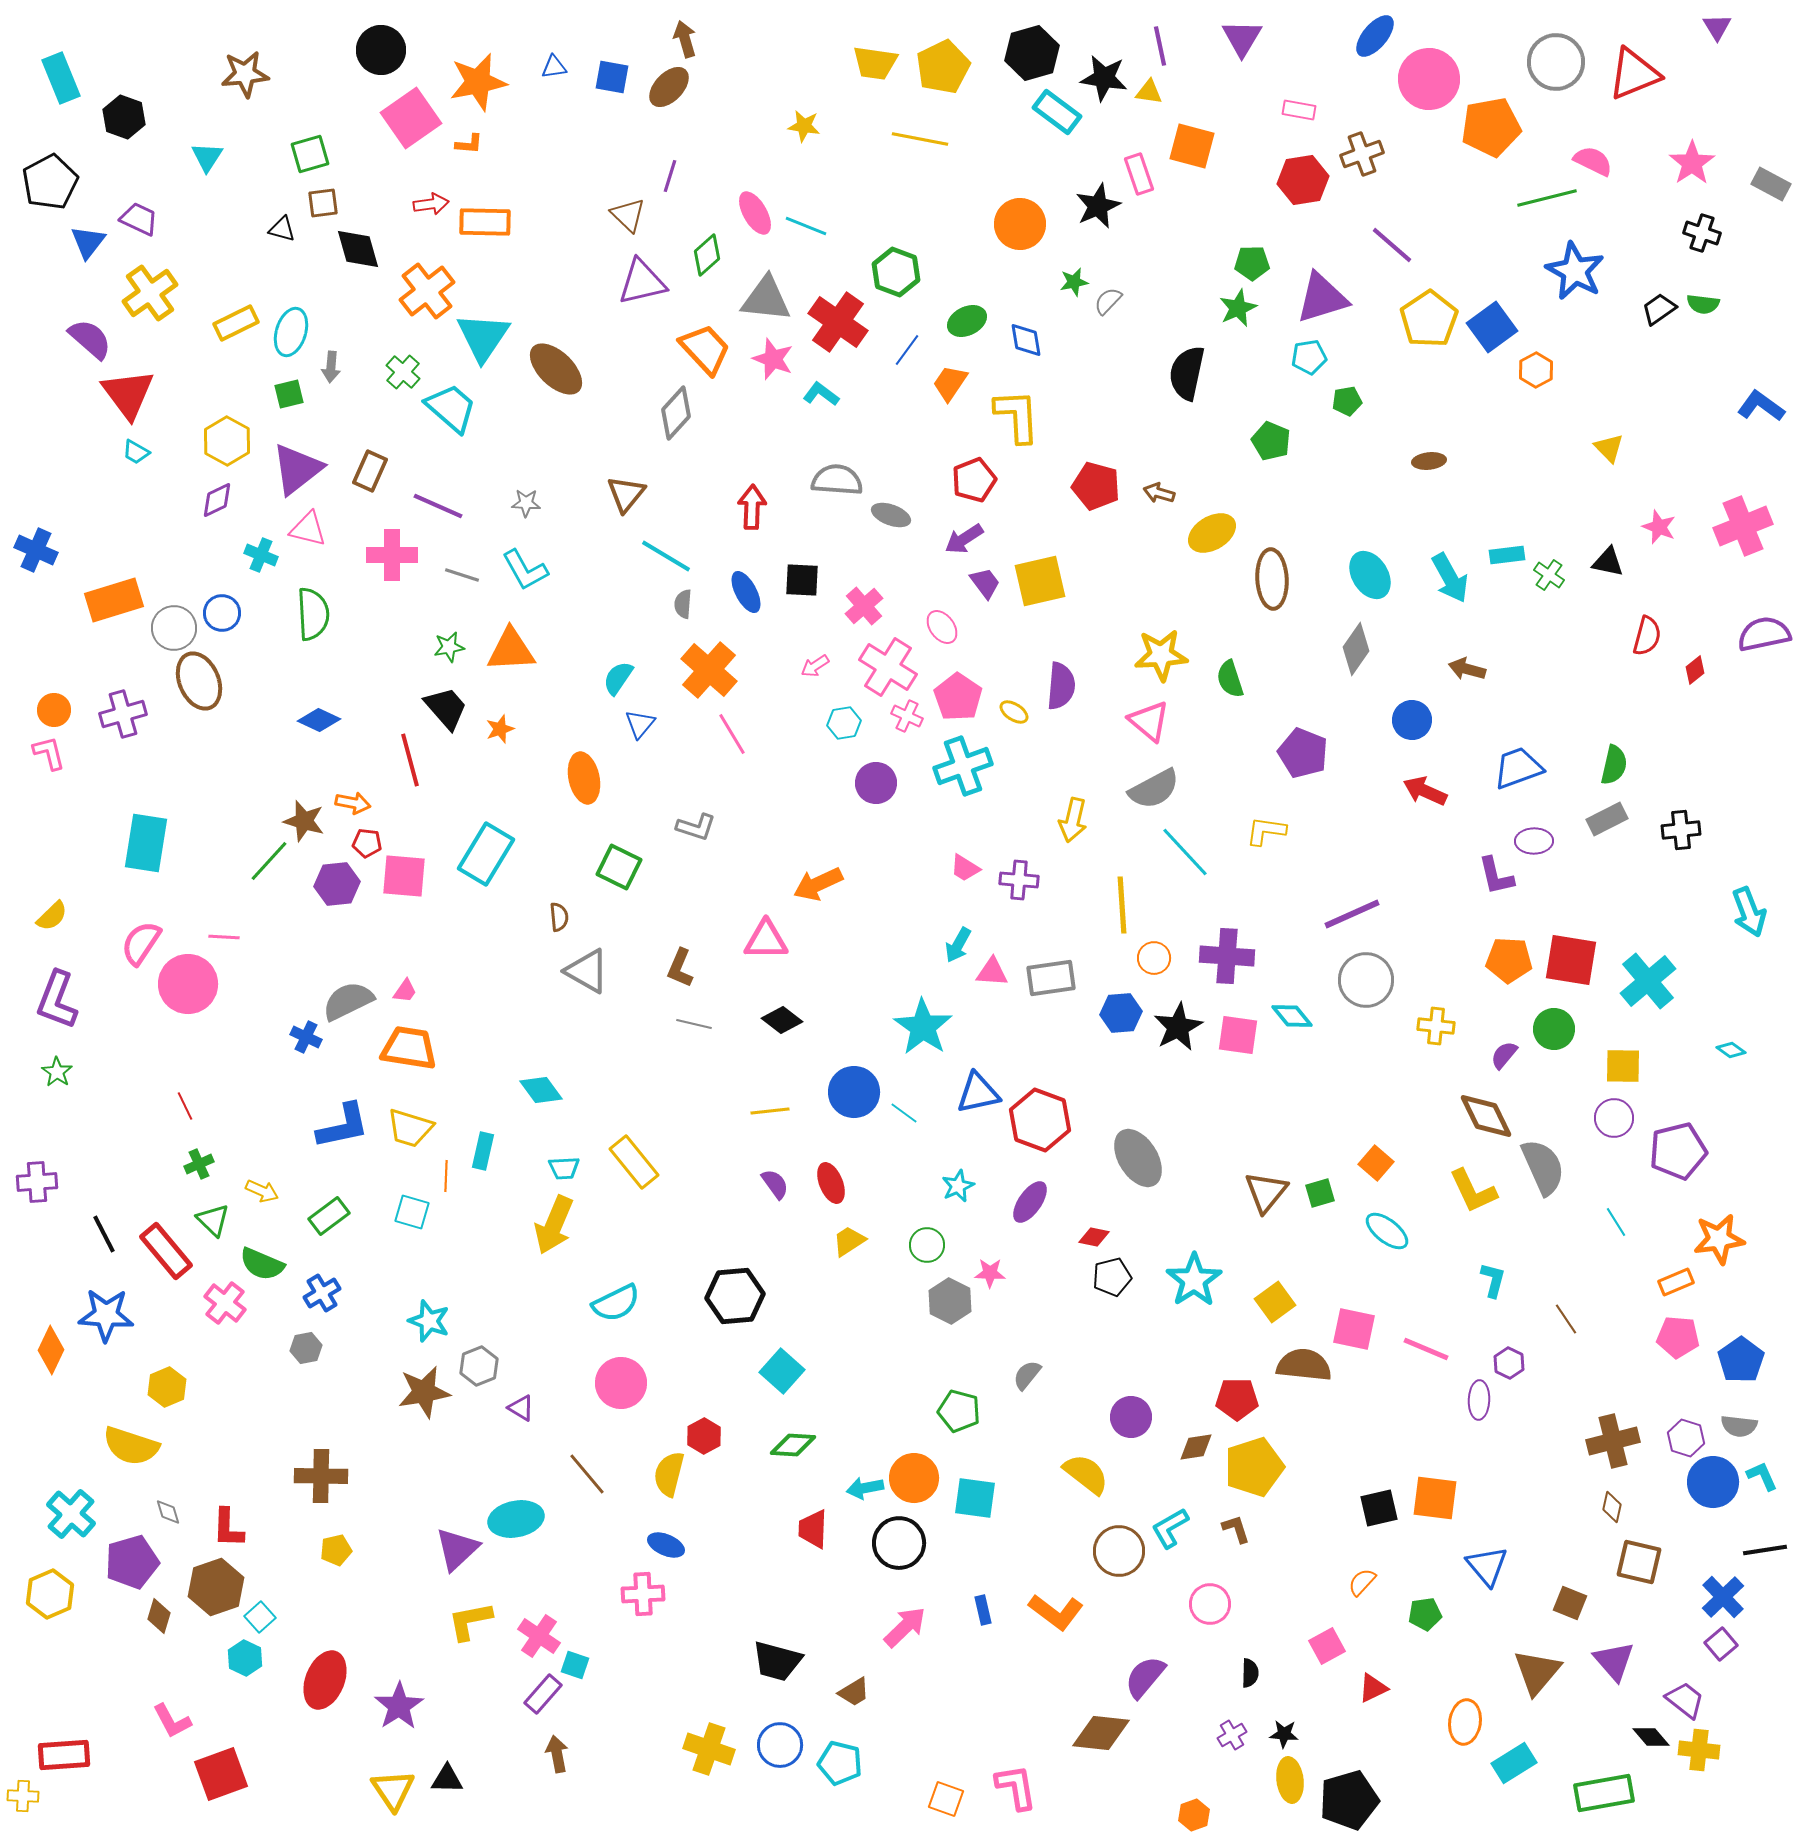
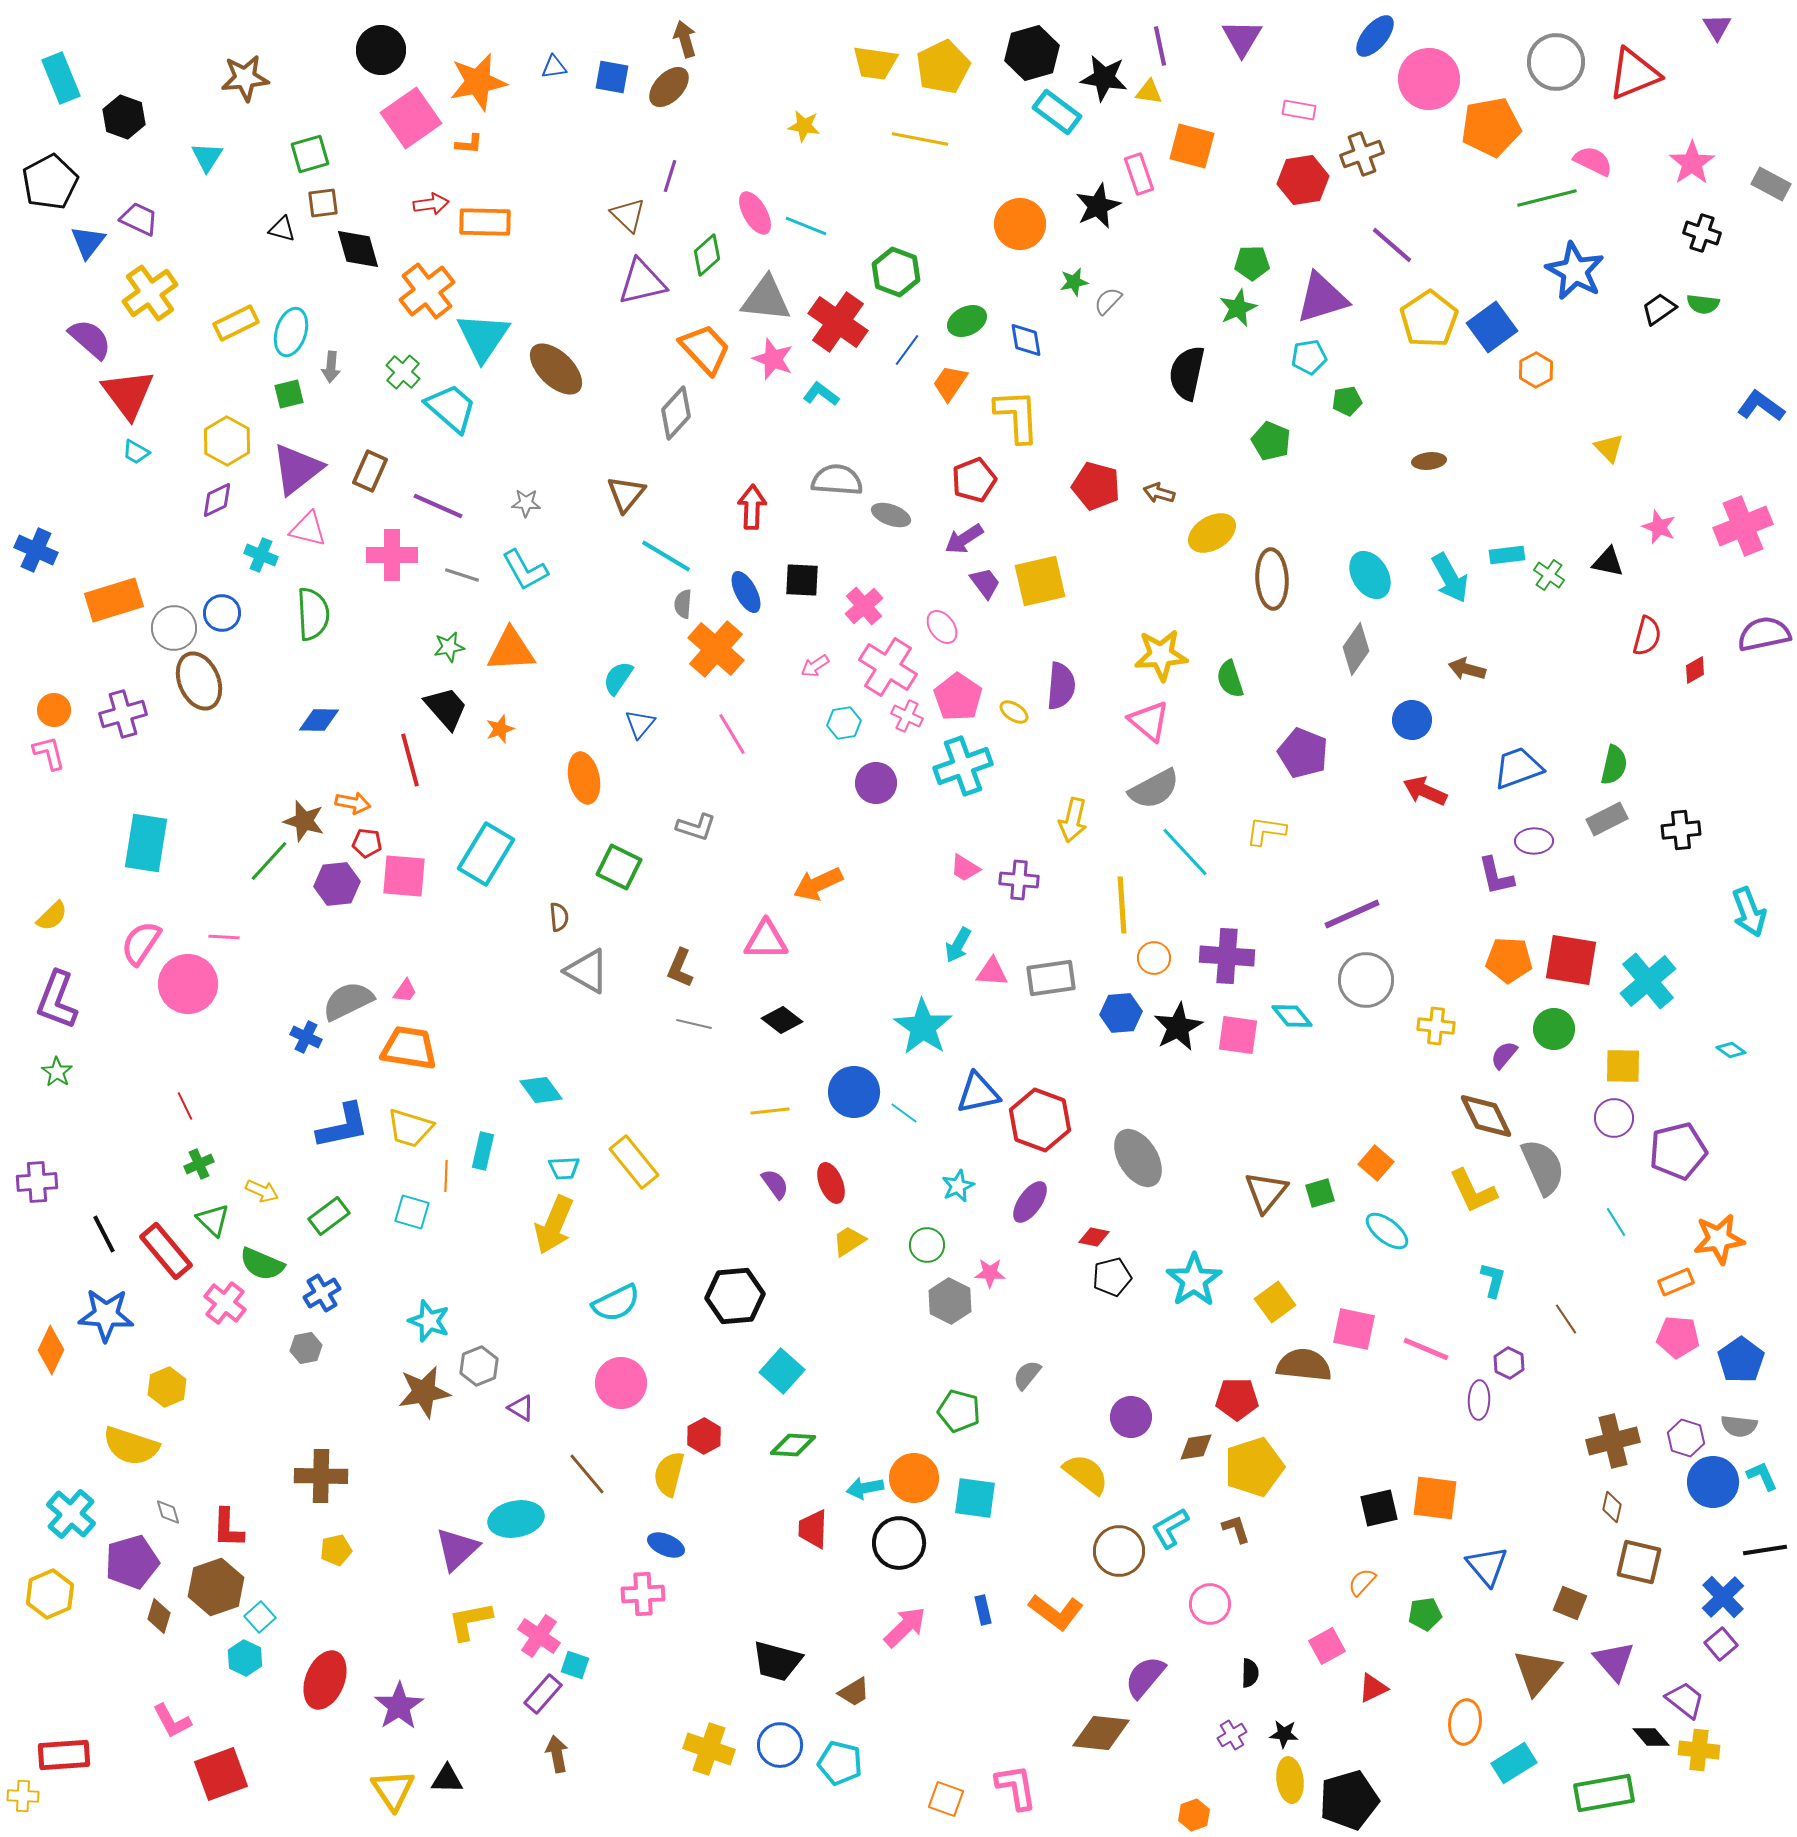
brown star at (245, 74): moved 4 px down
orange cross at (709, 670): moved 7 px right, 21 px up
red diamond at (1695, 670): rotated 8 degrees clockwise
blue diamond at (319, 720): rotated 24 degrees counterclockwise
